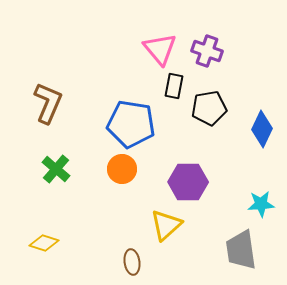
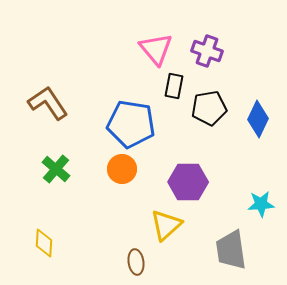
pink triangle: moved 4 px left
brown L-shape: rotated 57 degrees counterclockwise
blue diamond: moved 4 px left, 10 px up
yellow diamond: rotated 76 degrees clockwise
gray trapezoid: moved 10 px left
brown ellipse: moved 4 px right
